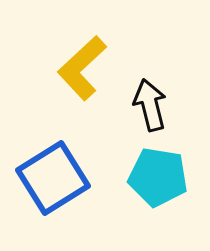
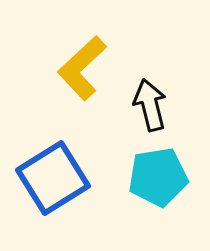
cyan pentagon: rotated 18 degrees counterclockwise
